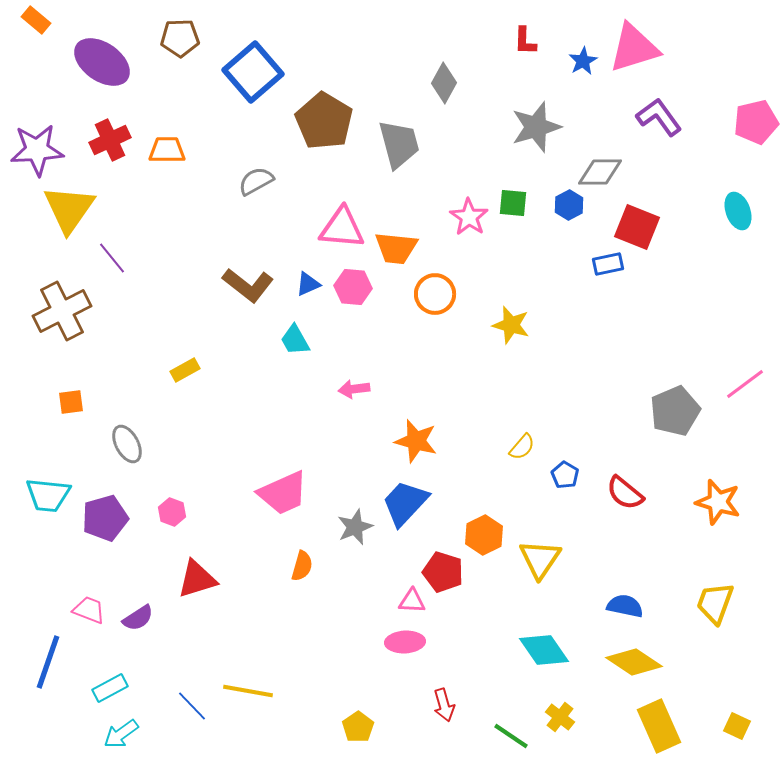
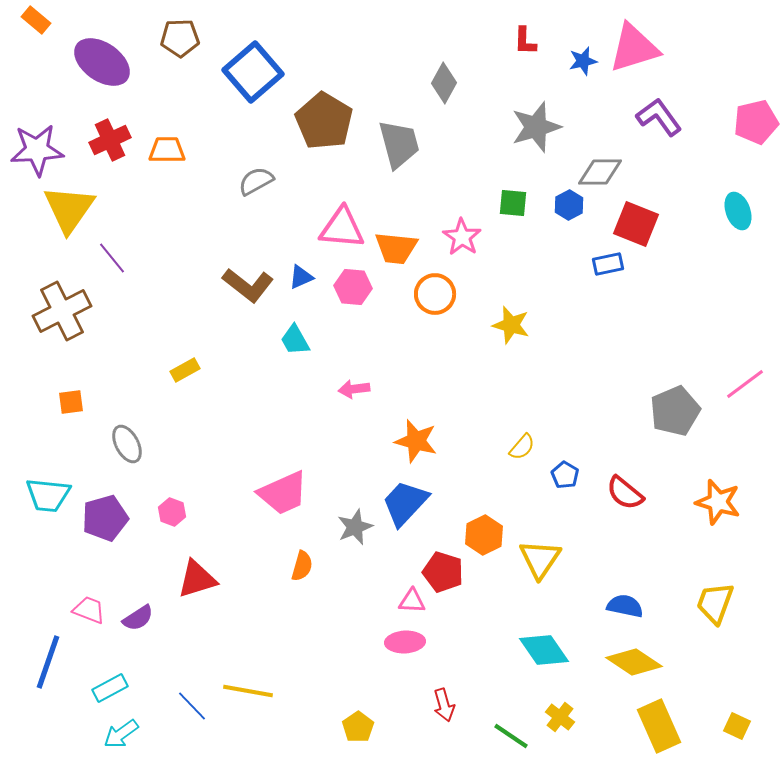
blue star at (583, 61): rotated 16 degrees clockwise
pink star at (469, 217): moved 7 px left, 20 px down
red square at (637, 227): moved 1 px left, 3 px up
blue triangle at (308, 284): moved 7 px left, 7 px up
